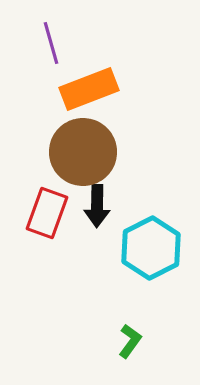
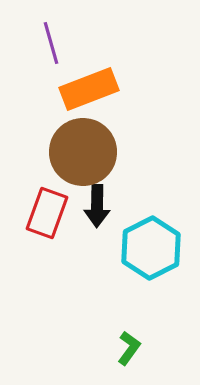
green L-shape: moved 1 px left, 7 px down
